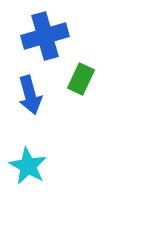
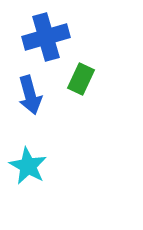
blue cross: moved 1 px right, 1 px down
